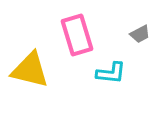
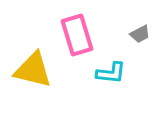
yellow triangle: moved 3 px right
